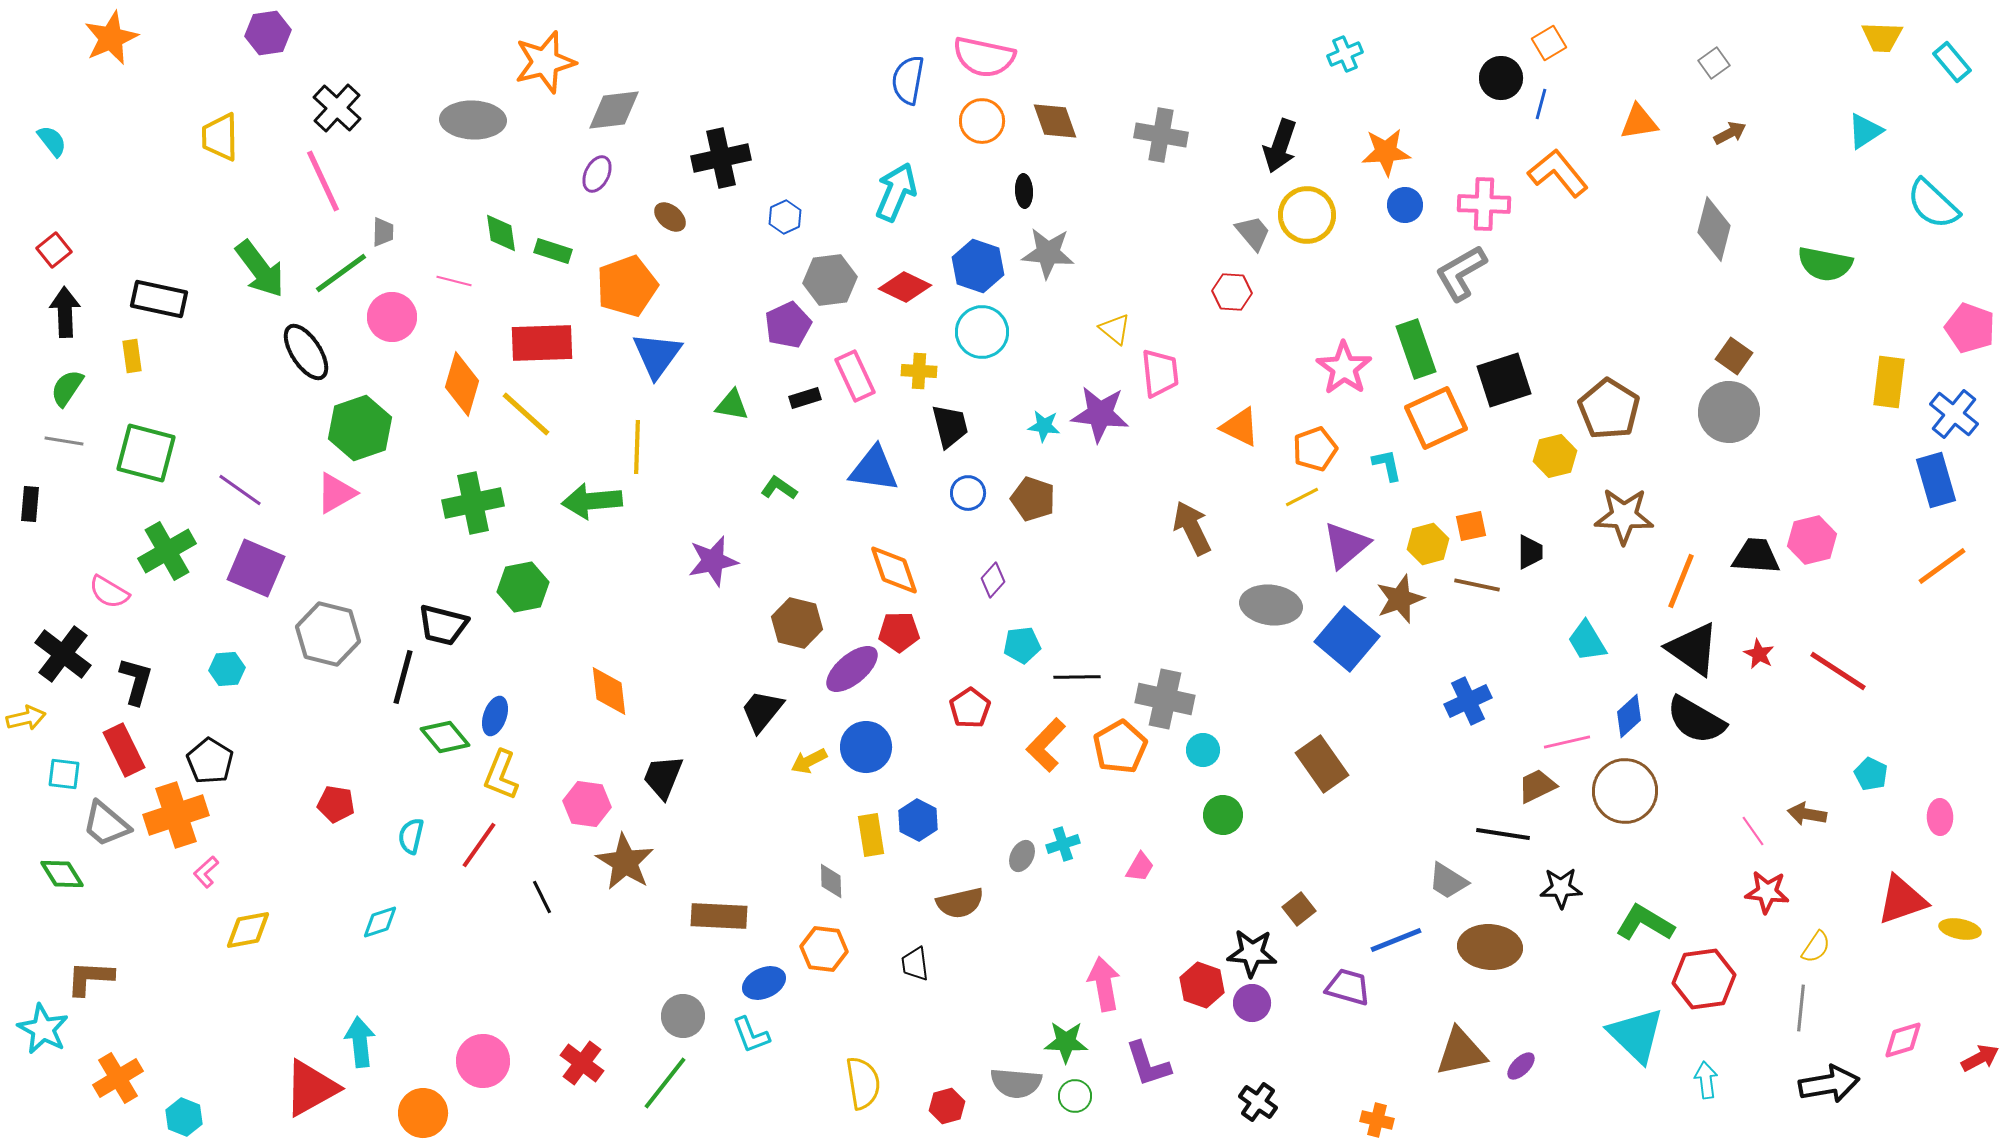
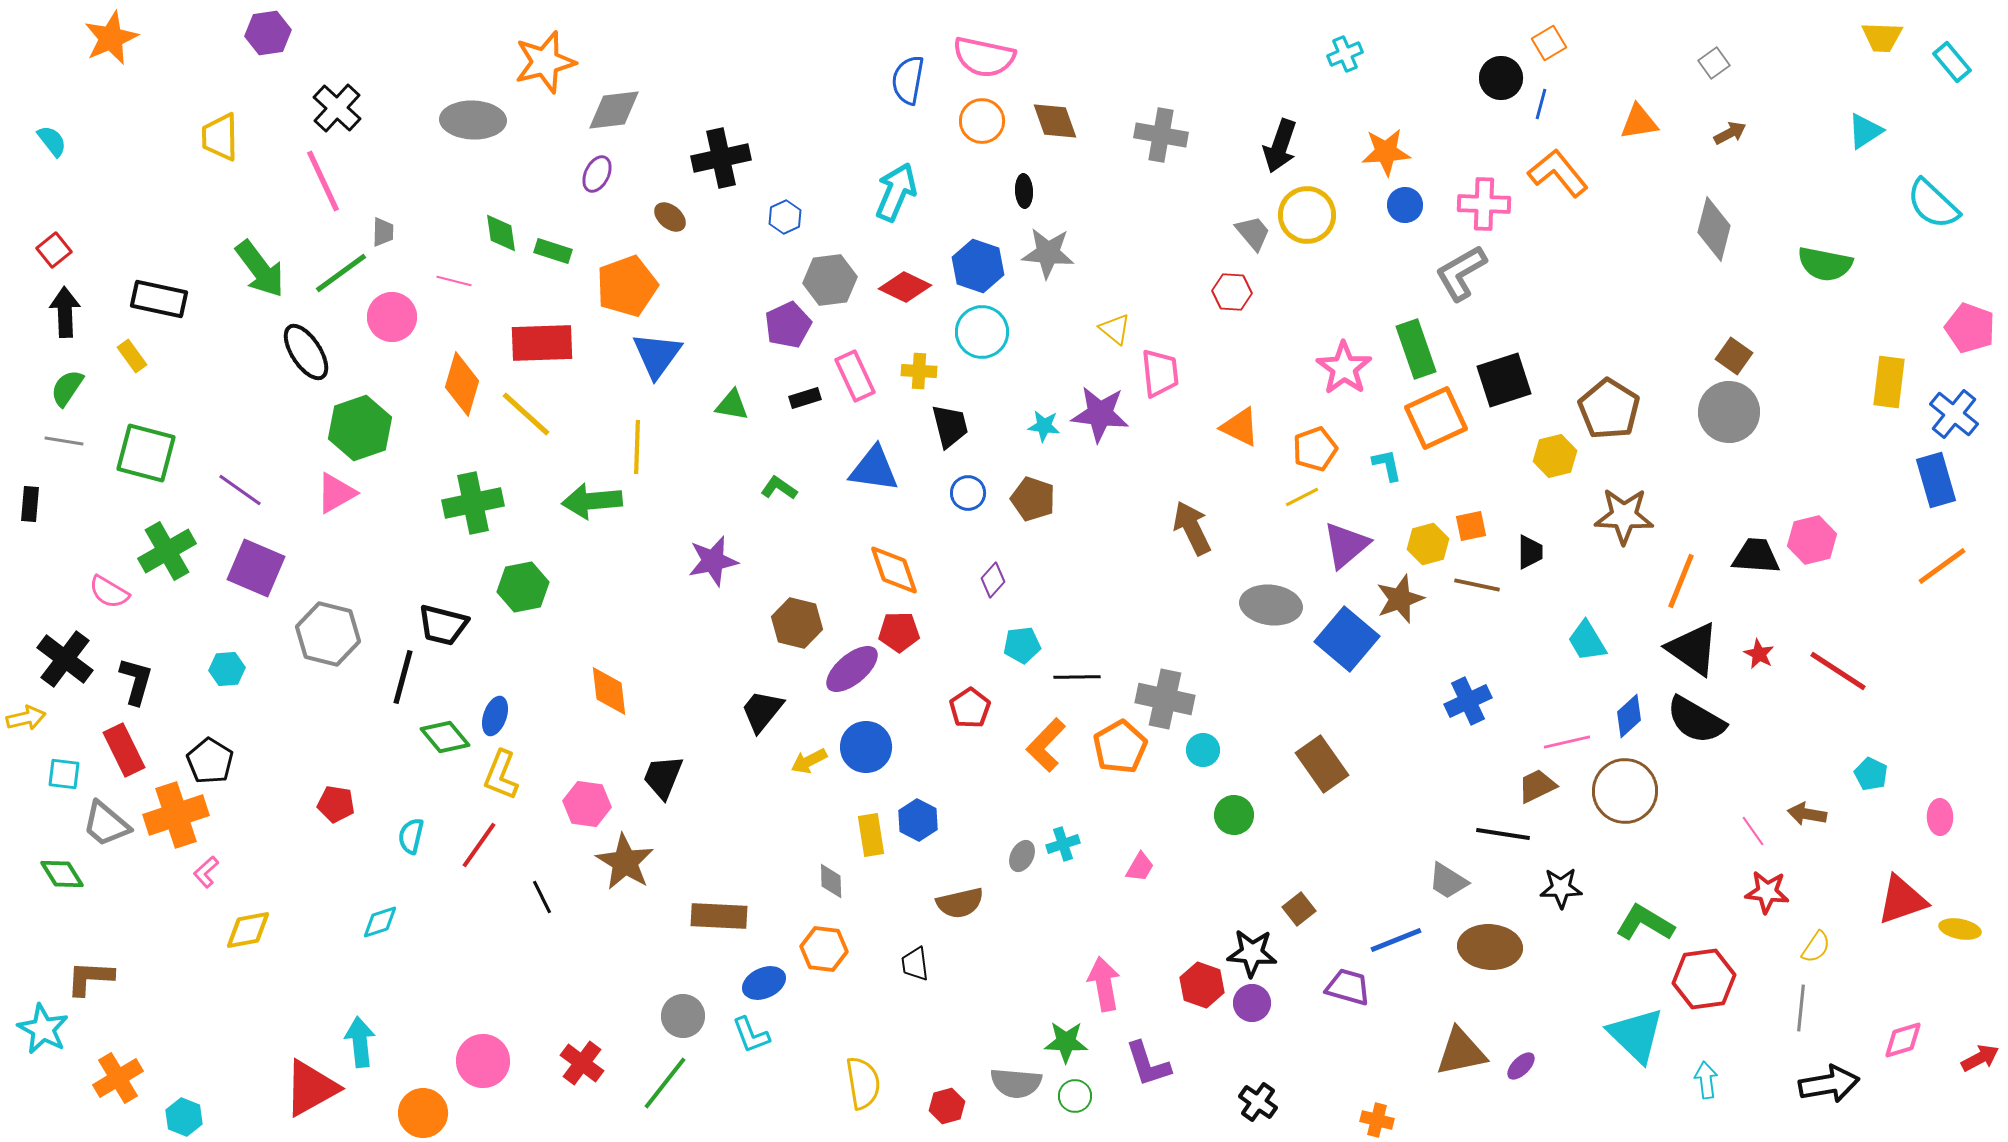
yellow rectangle at (132, 356): rotated 28 degrees counterclockwise
black cross at (63, 654): moved 2 px right, 5 px down
green circle at (1223, 815): moved 11 px right
